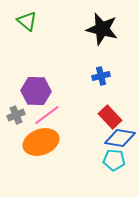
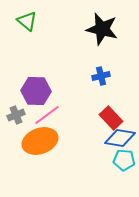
red rectangle: moved 1 px right, 1 px down
orange ellipse: moved 1 px left, 1 px up
cyan pentagon: moved 10 px right
